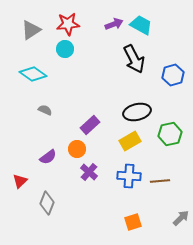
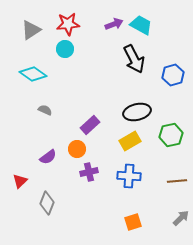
green hexagon: moved 1 px right, 1 px down
purple cross: rotated 36 degrees clockwise
brown line: moved 17 px right
